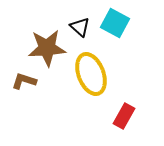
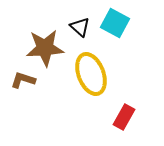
brown star: moved 2 px left
brown L-shape: moved 1 px left, 1 px up
red rectangle: moved 1 px down
